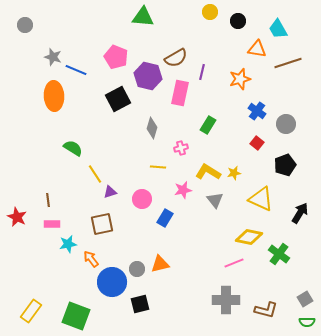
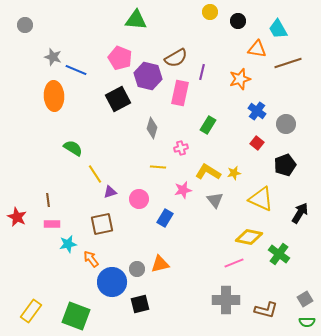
green triangle at (143, 17): moved 7 px left, 3 px down
pink pentagon at (116, 57): moved 4 px right, 1 px down
pink circle at (142, 199): moved 3 px left
